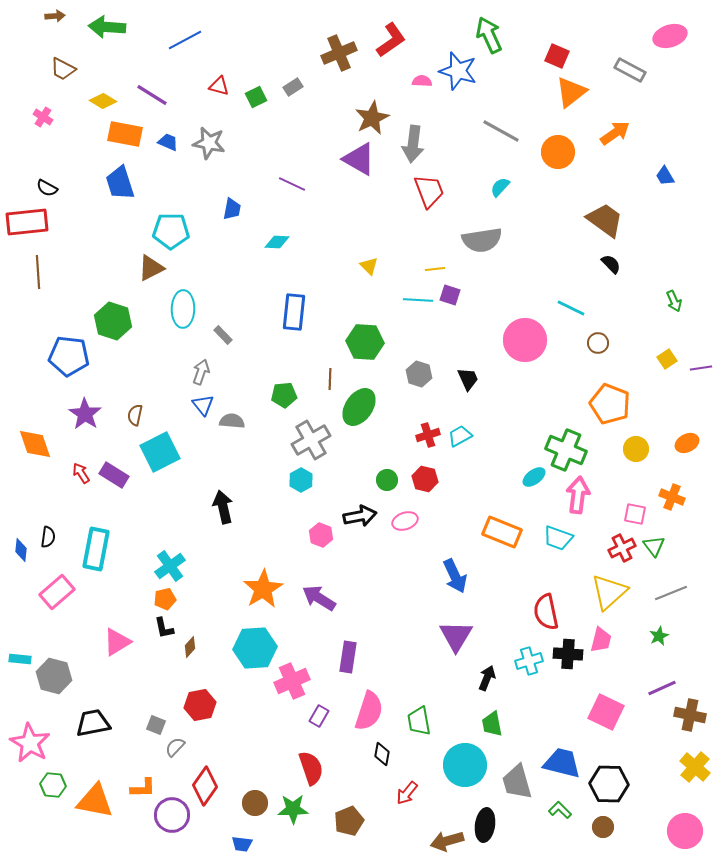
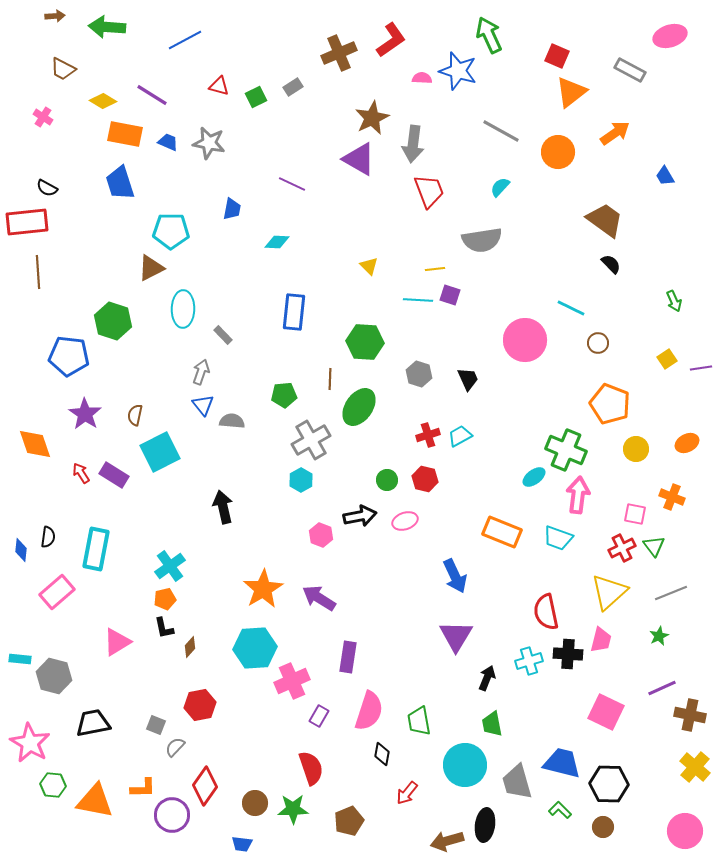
pink semicircle at (422, 81): moved 3 px up
